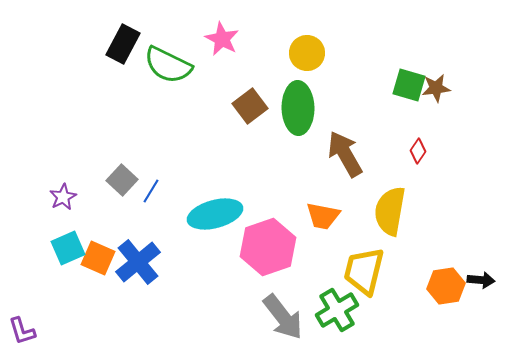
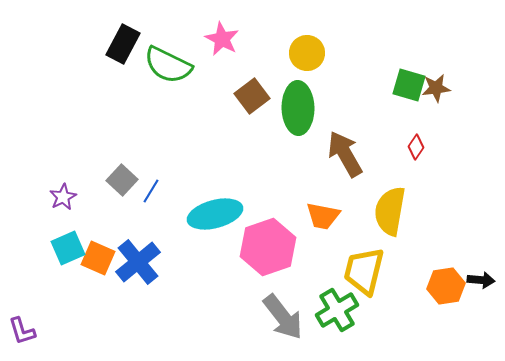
brown square: moved 2 px right, 10 px up
red diamond: moved 2 px left, 4 px up
